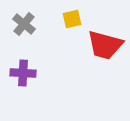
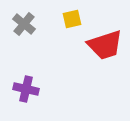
red trapezoid: rotated 33 degrees counterclockwise
purple cross: moved 3 px right, 16 px down; rotated 10 degrees clockwise
